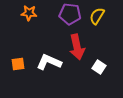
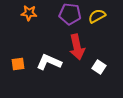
yellow semicircle: rotated 30 degrees clockwise
